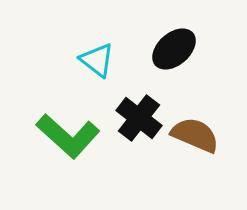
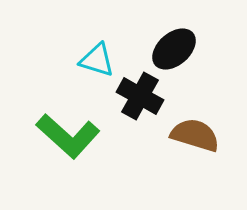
cyan triangle: rotated 21 degrees counterclockwise
black cross: moved 1 px right, 22 px up; rotated 9 degrees counterclockwise
brown semicircle: rotated 6 degrees counterclockwise
